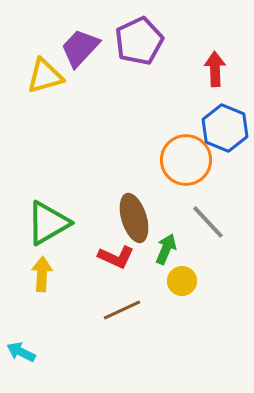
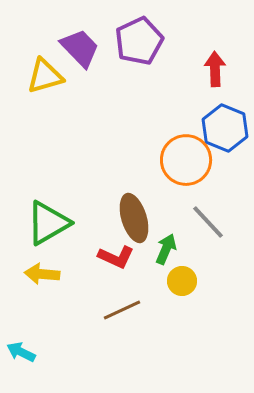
purple trapezoid: rotated 93 degrees clockwise
yellow arrow: rotated 88 degrees counterclockwise
